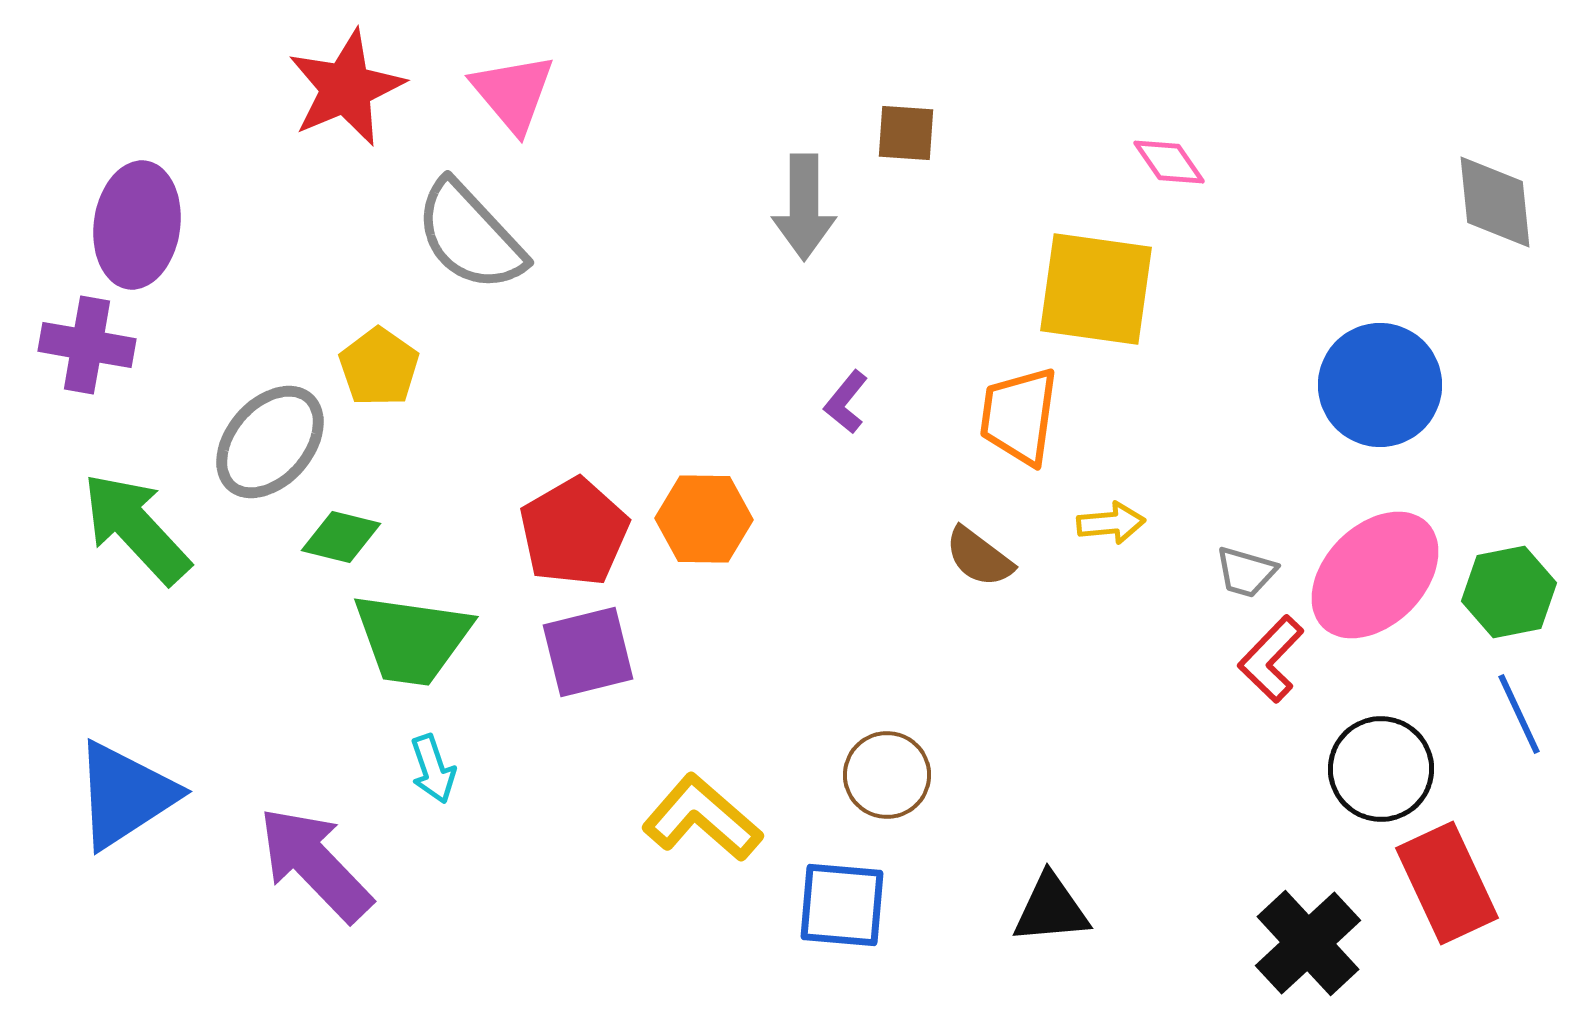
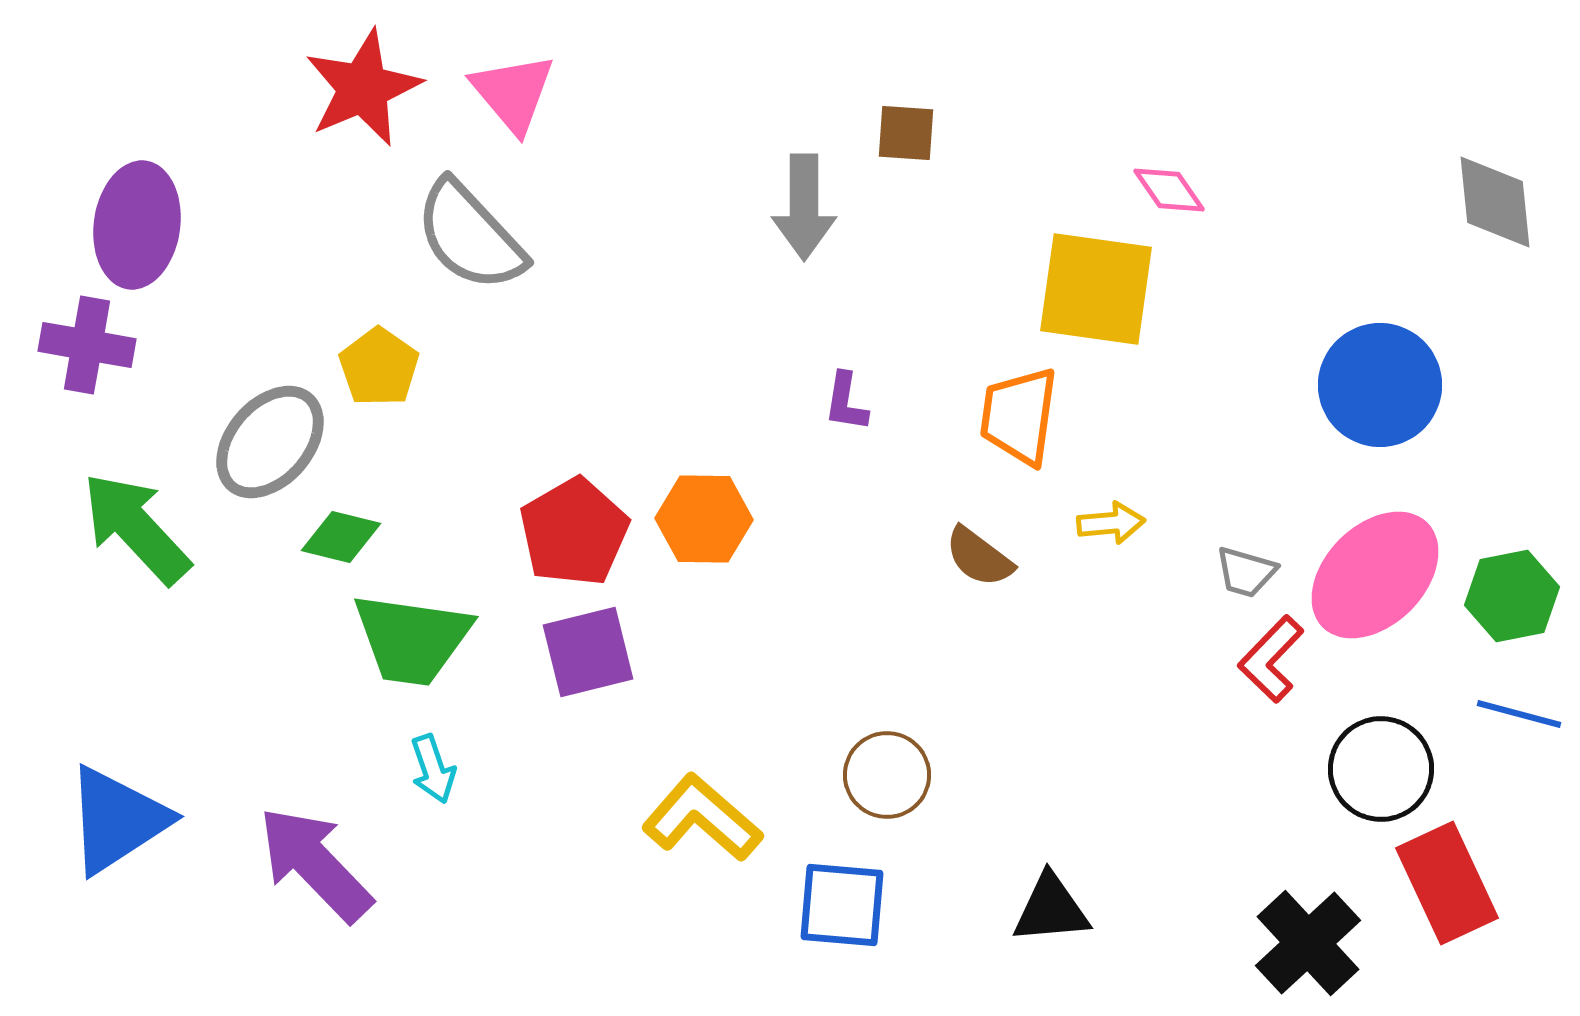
red star: moved 17 px right
pink diamond: moved 28 px down
purple L-shape: rotated 30 degrees counterclockwise
green hexagon: moved 3 px right, 4 px down
blue line: rotated 50 degrees counterclockwise
blue triangle: moved 8 px left, 25 px down
